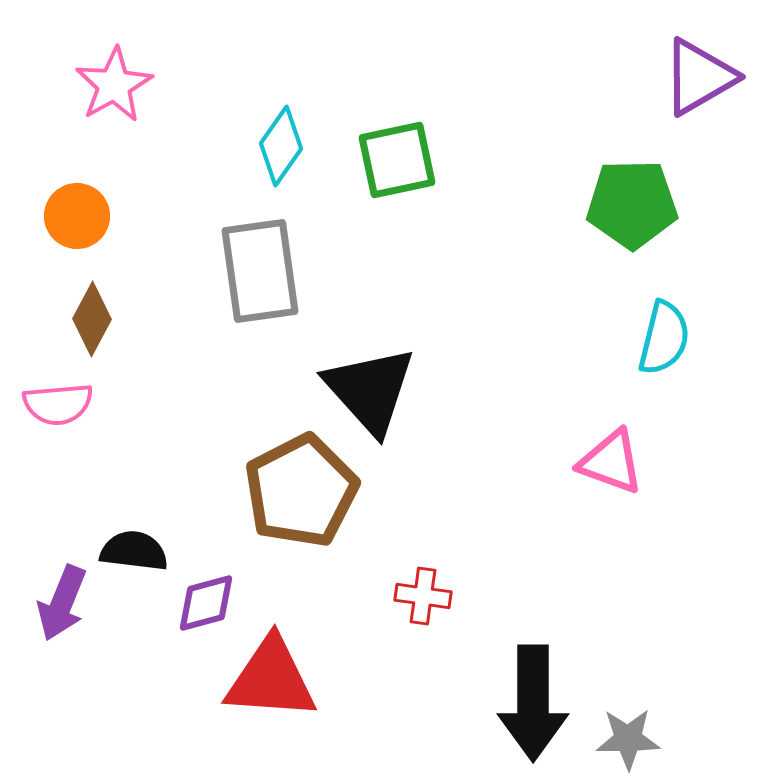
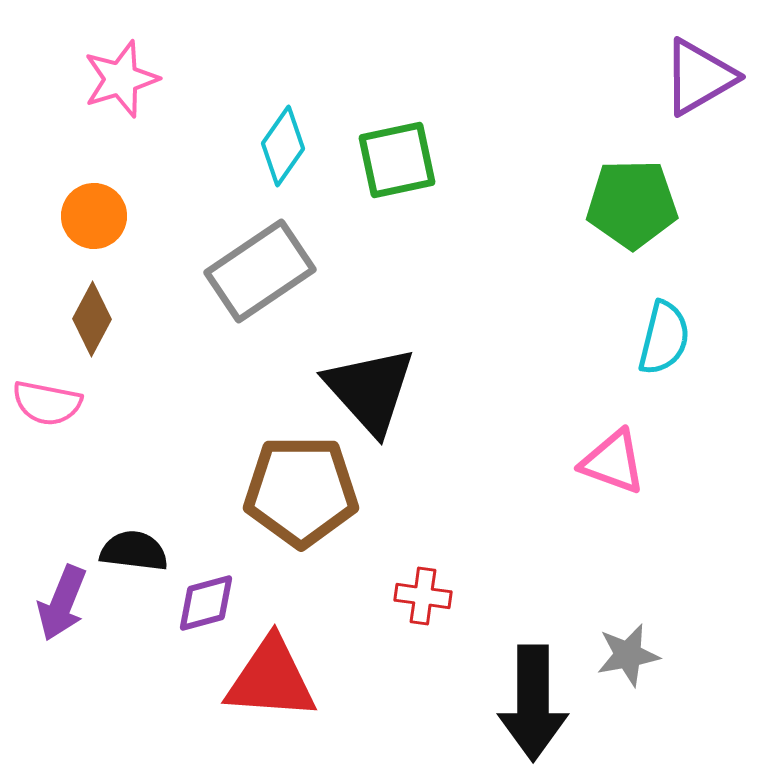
pink star: moved 7 px right, 6 px up; rotated 12 degrees clockwise
cyan diamond: moved 2 px right
orange circle: moved 17 px right
gray rectangle: rotated 64 degrees clockwise
pink semicircle: moved 11 px left, 1 px up; rotated 16 degrees clockwise
pink triangle: moved 2 px right
brown pentagon: rotated 27 degrees clockwise
gray star: moved 84 px up; rotated 10 degrees counterclockwise
